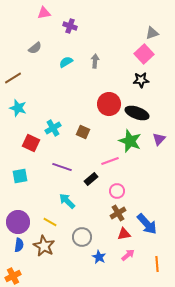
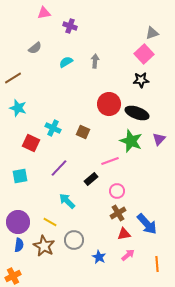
cyan cross: rotated 35 degrees counterclockwise
green star: moved 1 px right
purple line: moved 3 px left, 1 px down; rotated 66 degrees counterclockwise
gray circle: moved 8 px left, 3 px down
